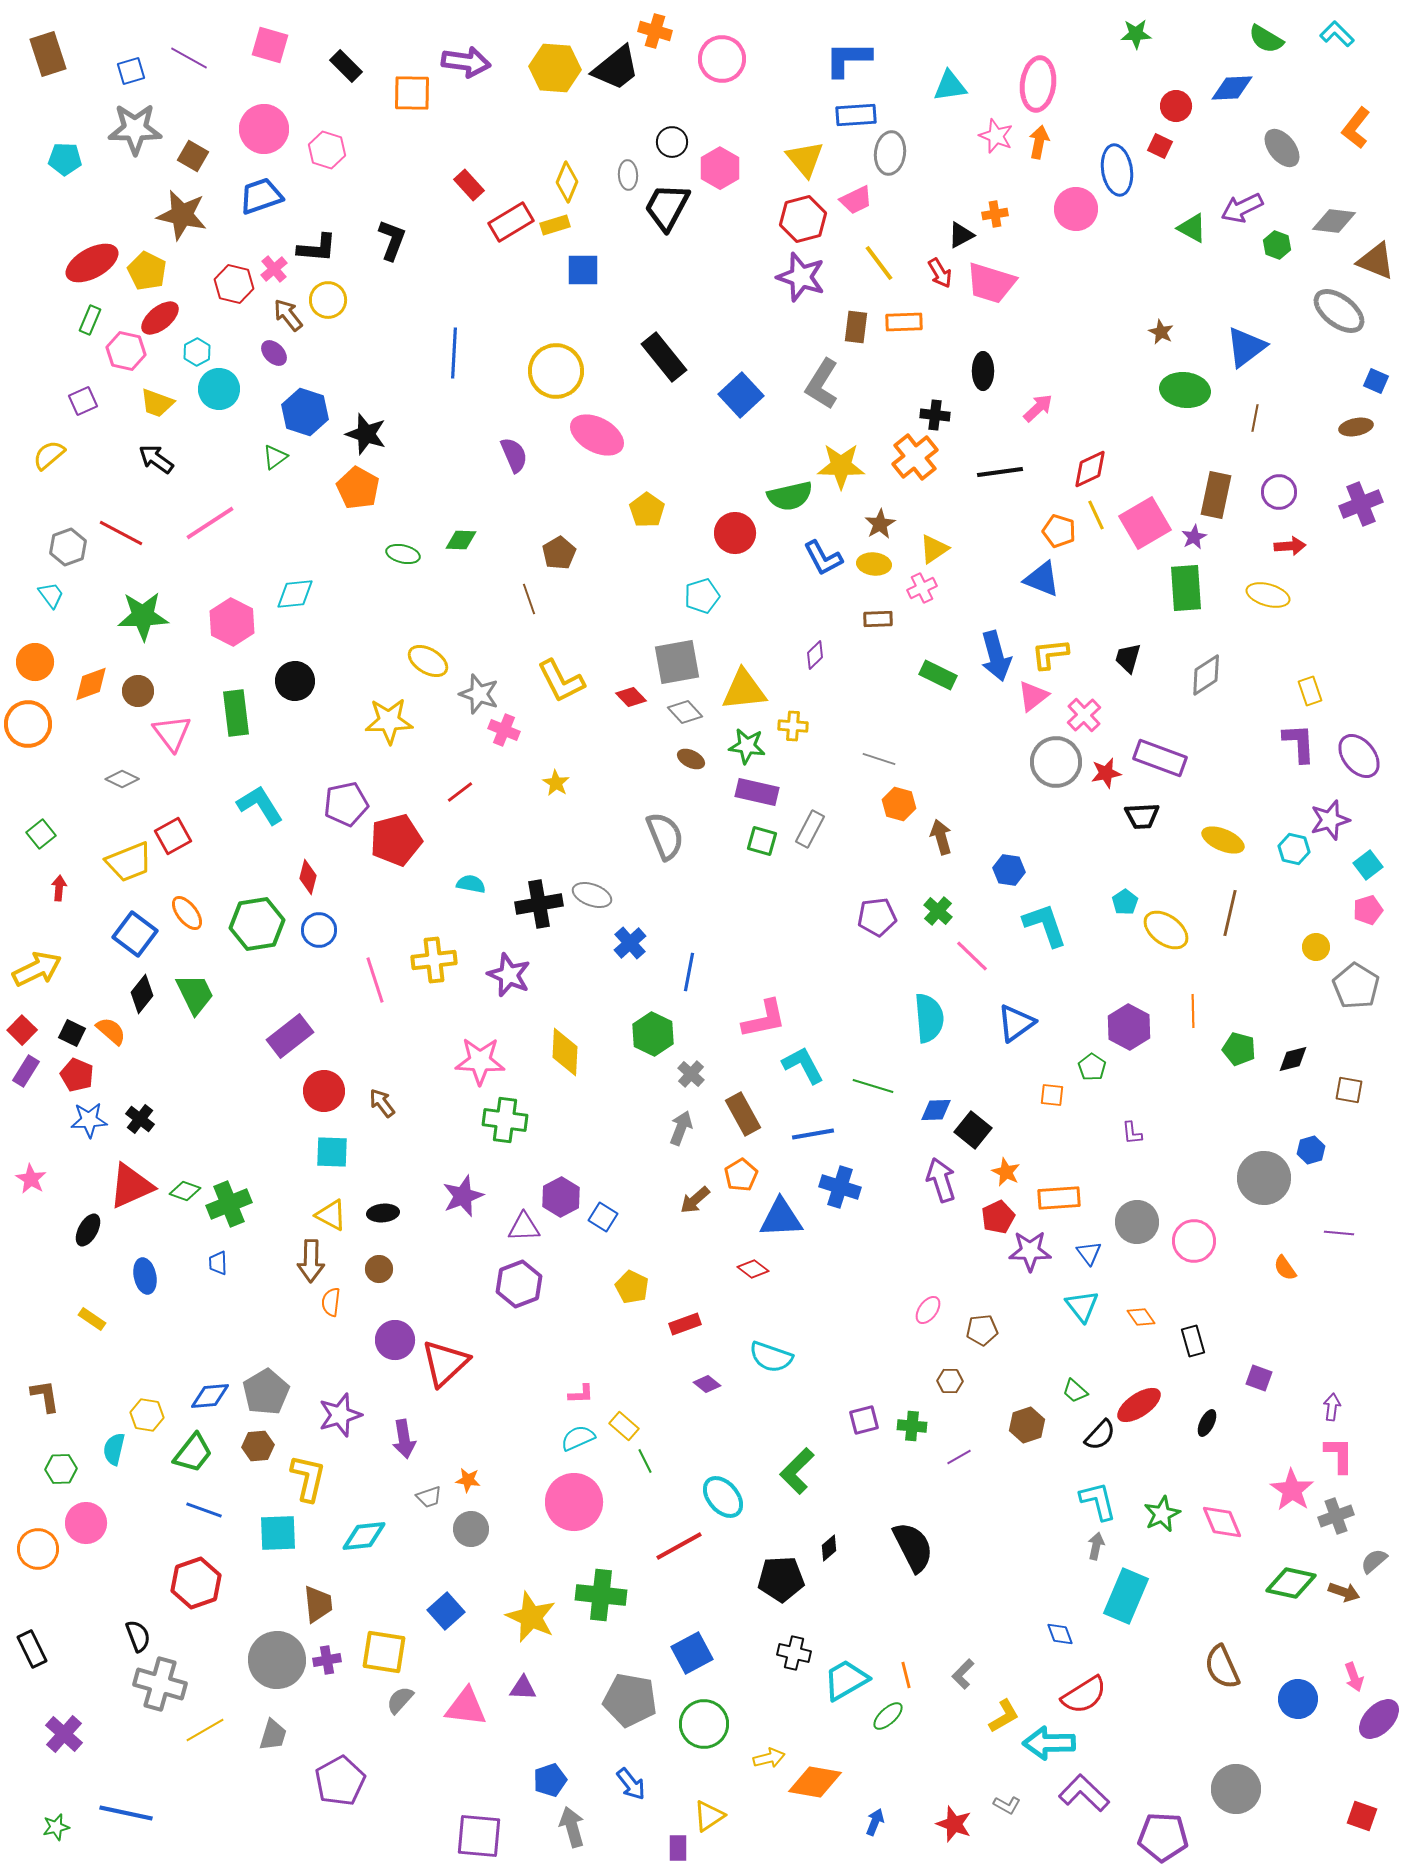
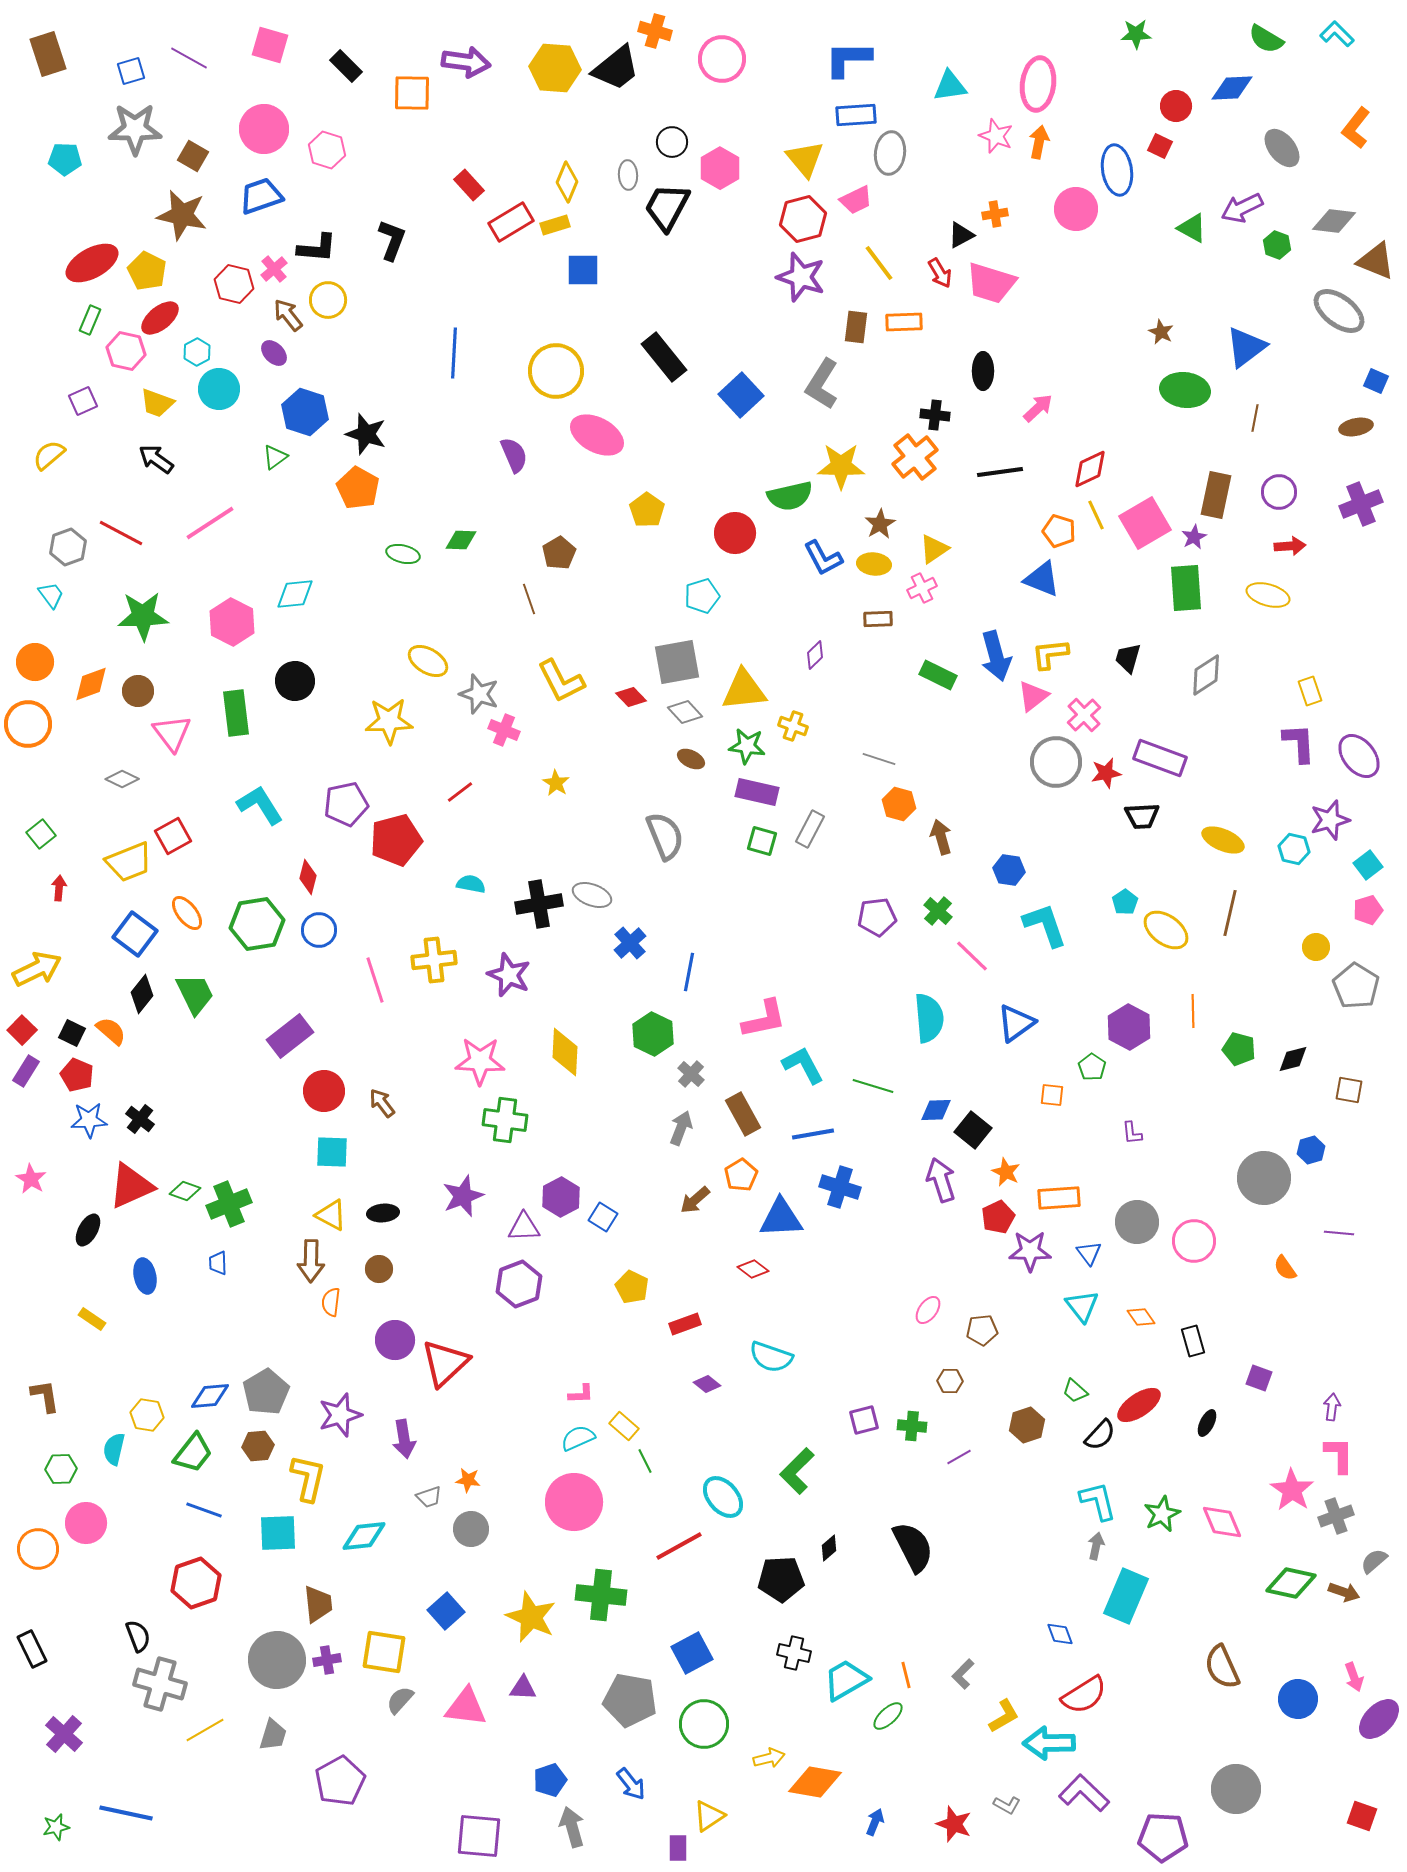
yellow cross at (793, 726): rotated 16 degrees clockwise
